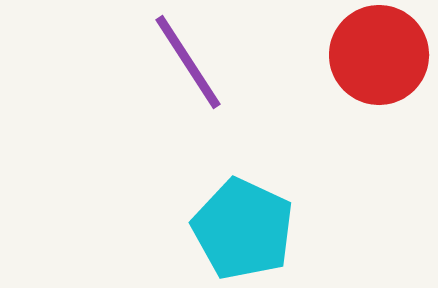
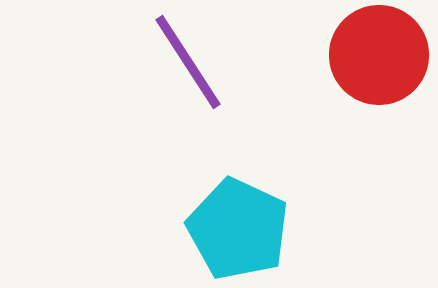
cyan pentagon: moved 5 px left
